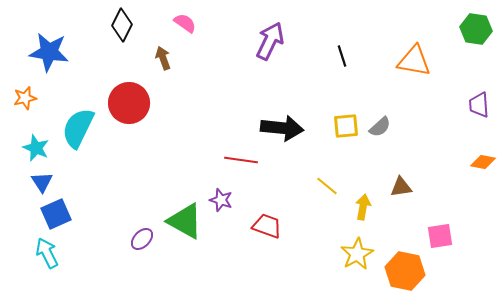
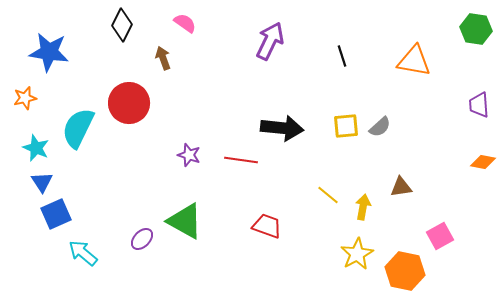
yellow line: moved 1 px right, 9 px down
purple star: moved 32 px left, 45 px up
pink square: rotated 20 degrees counterclockwise
cyan arrow: moved 36 px right; rotated 24 degrees counterclockwise
